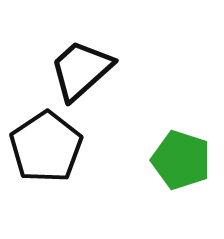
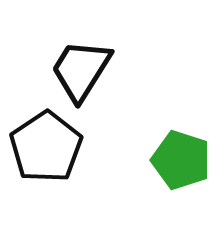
black trapezoid: rotated 16 degrees counterclockwise
